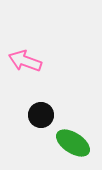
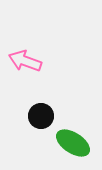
black circle: moved 1 px down
